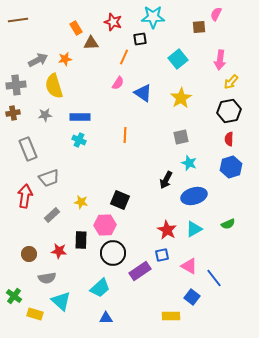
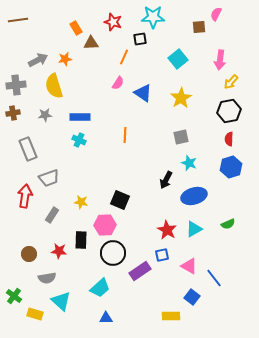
gray rectangle at (52, 215): rotated 14 degrees counterclockwise
